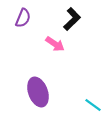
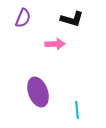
black L-shape: rotated 60 degrees clockwise
pink arrow: rotated 36 degrees counterclockwise
cyan line: moved 16 px left, 5 px down; rotated 48 degrees clockwise
